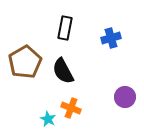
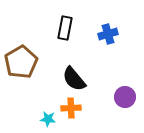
blue cross: moved 3 px left, 4 px up
brown pentagon: moved 4 px left
black semicircle: moved 11 px right, 8 px down; rotated 12 degrees counterclockwise
orange cross: rotated 24 degrees counterclockwise
cyan star: rotated 21 degrees counterclockwise
